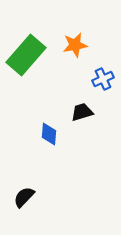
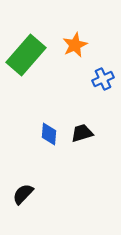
orange star: rotated 15 degrees counterclockwise
black trapezoid: moved 21 px down
black semicircle: moved 1 px left, 3 px up
